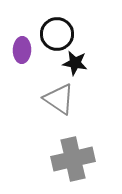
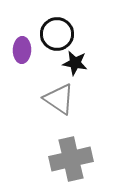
gray cross: moved 2 px left
